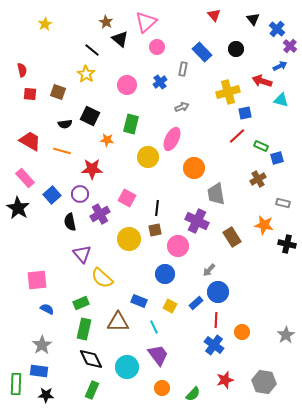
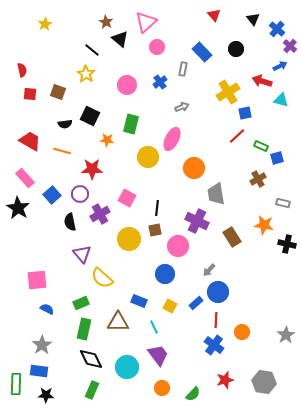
yellow cross at (228, 92): rotated 15 degrees counterclockwise
